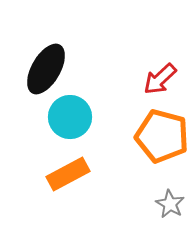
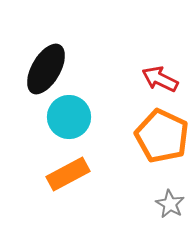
red arrow: rotated 69 degrees clockwise
cyan circle: moved 1 px left
orange pentagon: rotated 10 degrees clockwise
